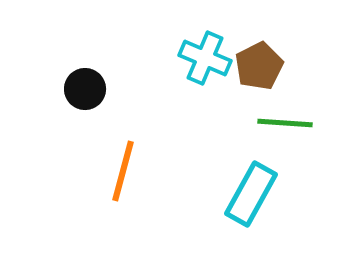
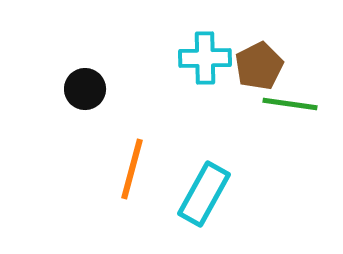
cyan cross: rotated 24 degrees counterclockwise
green line: moved 5 px right, 19 px up; rotated 4 degrees clockwise
orange line: moved 9 px right, 2 px up
cyan rectangle: moved 47 px left
